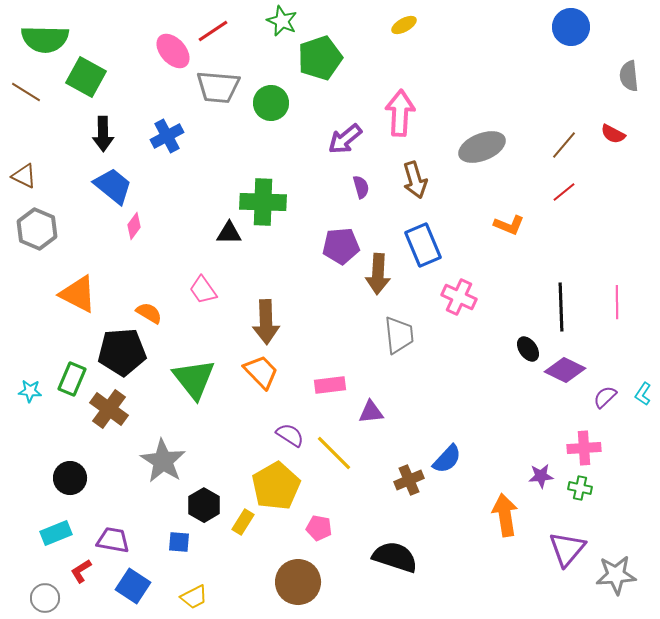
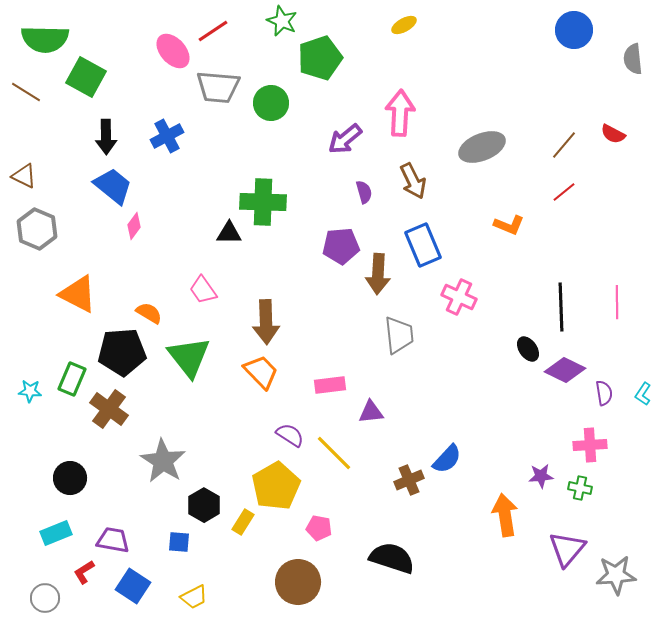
blue circle at (571, 27): moved 3 px right, 3 px down
gray semicircle at (629, 76): moved 4 px right, 17 px up
black arrow at (103, 134): moved 3 px right, 3 px down
brown arrow at (415, 180): moved 2 px left, 1 px down; rotated 9 degrees counterclockwise
purple semicircle at (361, 187): moved 3 px right, 5 px down
green triangle at (194, 379): moved 5 px left, 22 px up
purple semicircle at (605, 397): moved 1 px left, 4 px up; rotated 125 degrees clockwise
pink cross at (584, 448): moved 6 px right, 3 px up
black semicircle at (395, 557): moved 3 px left, 1 px down
red L-shape at (81, 571): moved 3 px right, 1 px down
